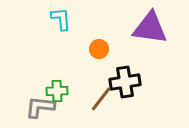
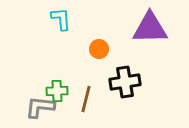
purple triangle: rotated 9 degrees counterclockwise
brown line: moved 15 px left; rotated 24 degrees counterclockwise
